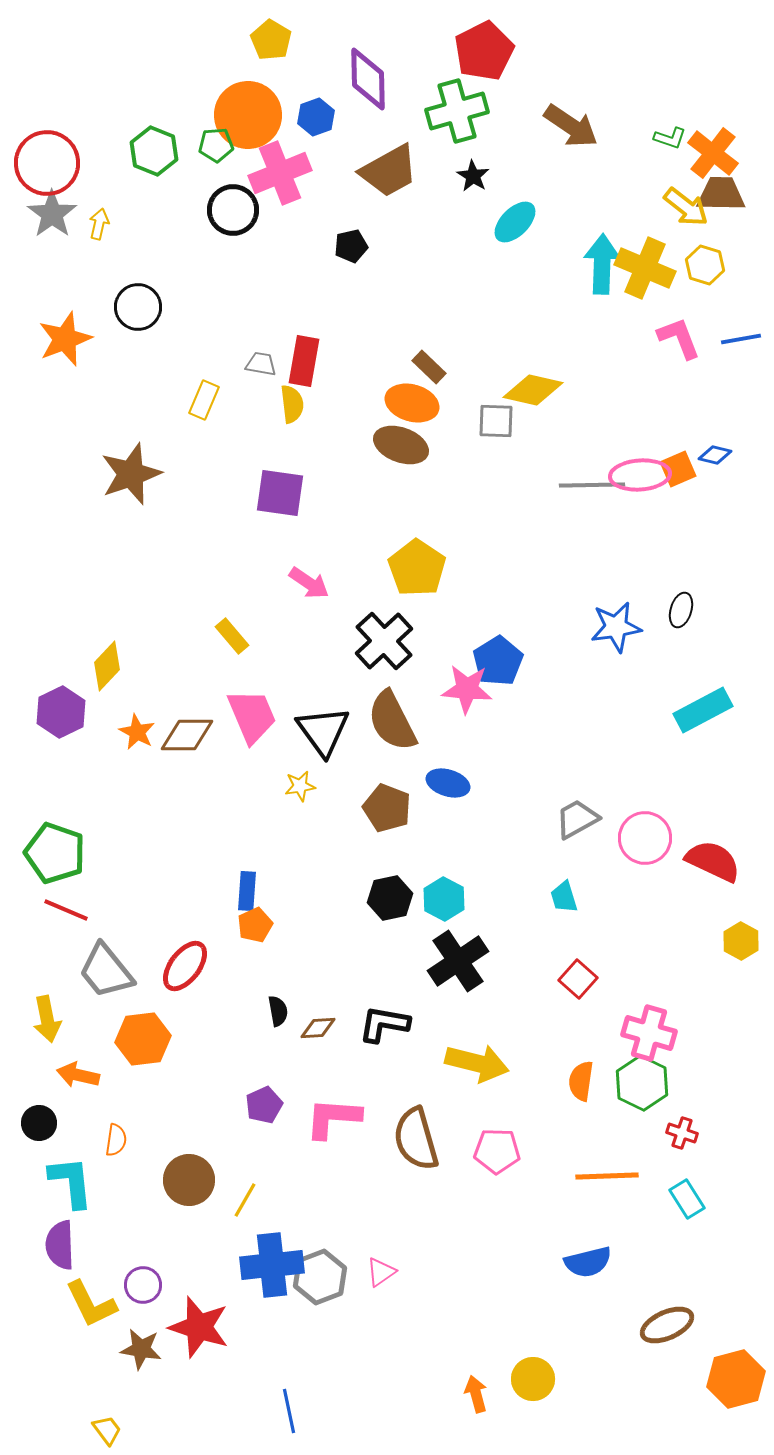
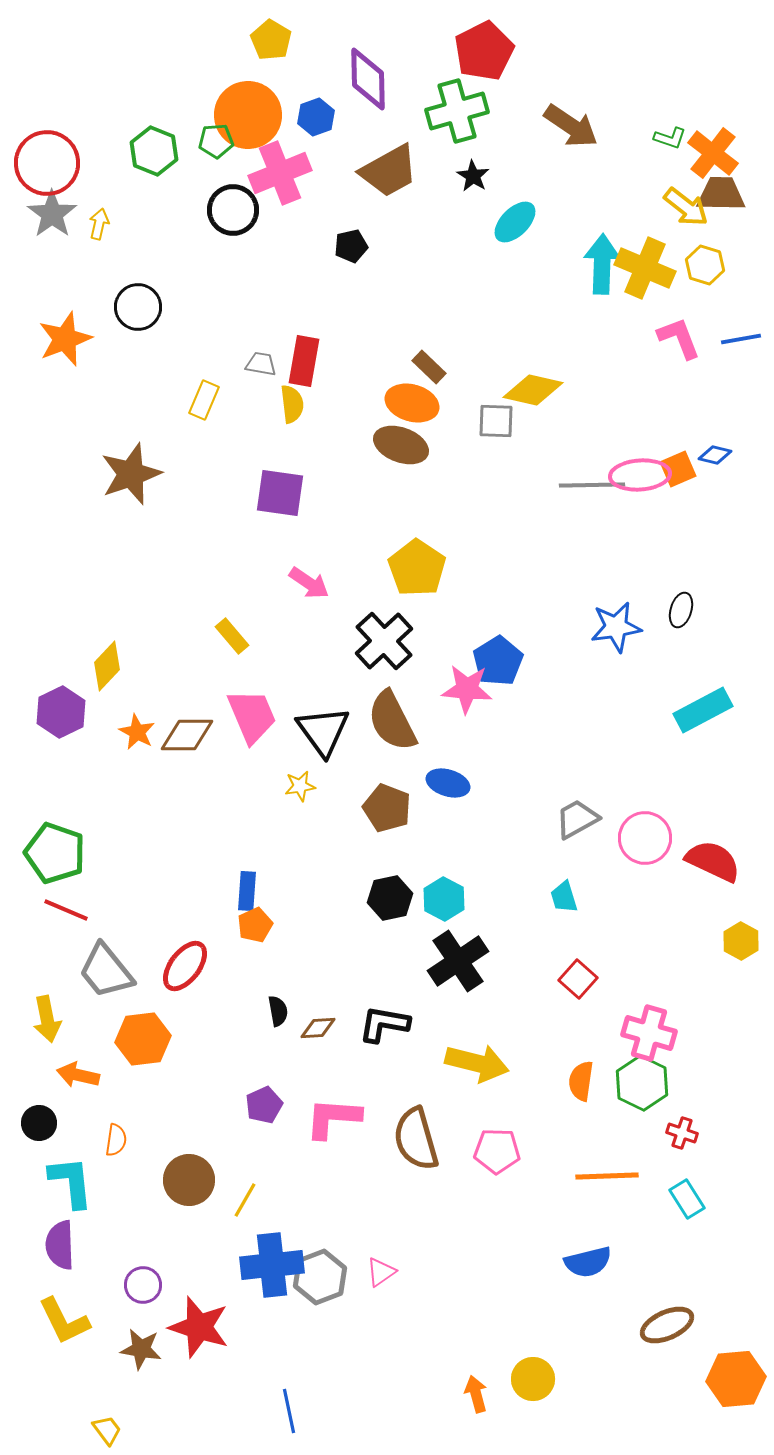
green pentagon at (216, 145): moved 4 px up
yellow L-shape at (91, 1304): moved 27 px left, 17 px down
orange hexagon at (736, 1379): rotated 10 degrees clockwise
